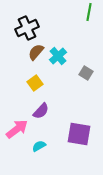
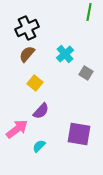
brown semicircle: moved 9 px left, 2 px down
cyan cross: moved 7 px right, 2 px up
yellow square: rotated 14 degrees counterclockwise
cyan semicircle: rotated 16 degrees counterclockwise
